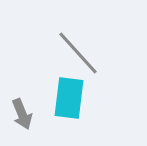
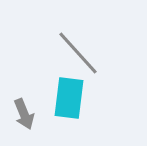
gray arrow: moved 2 px right
